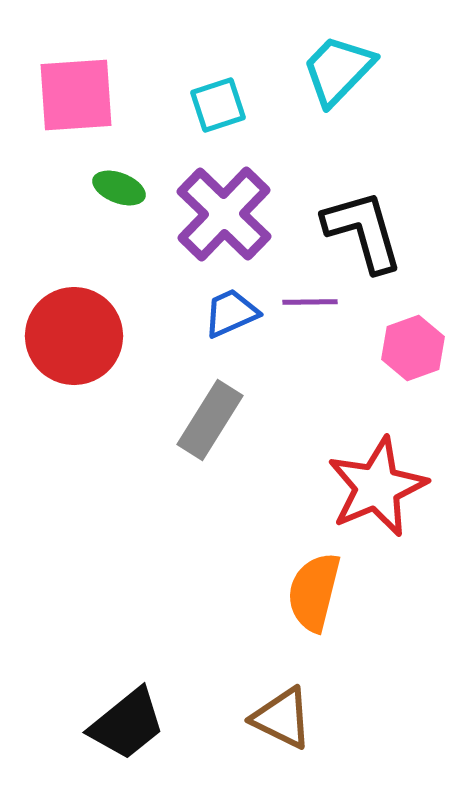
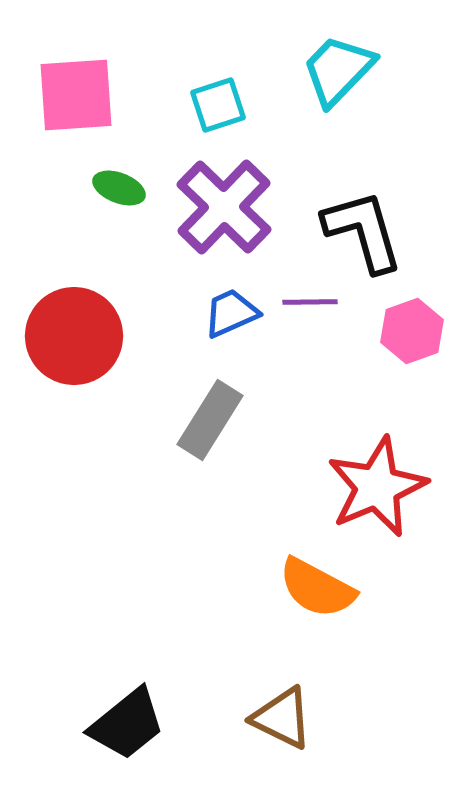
purple cross: moved 7 px up
pink hexagon: moved 1 px left, 17 px up
orange semicircle: moved 3 px right, 4 px up; rotated 76 degrees counterclockwise
